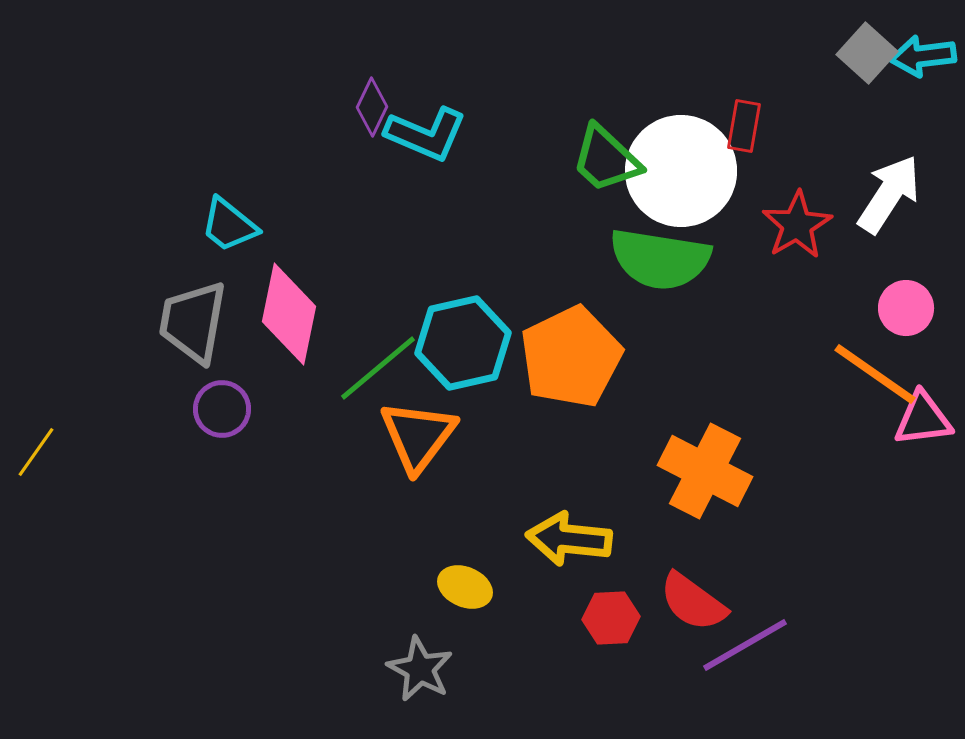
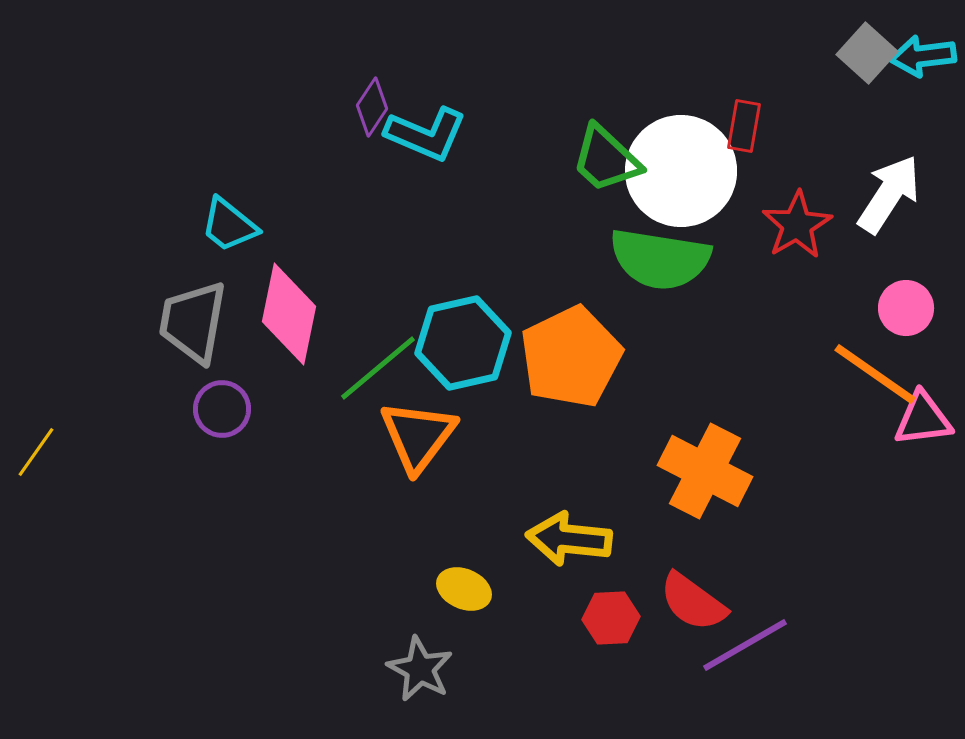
purple diamond: rotated 8 degrees clockwise
yellow ellipse: moved 1 px left, 2 px down
